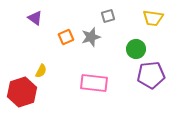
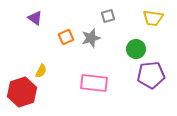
gray star: moved 1 px down
